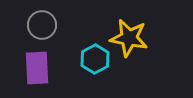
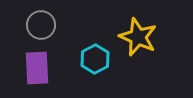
gray circle: moved 1 px left
yellow star: moved 9 px right, 1 px up; rotated 12 degrees clockwise
